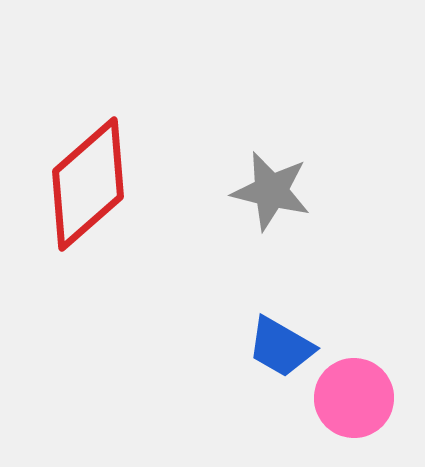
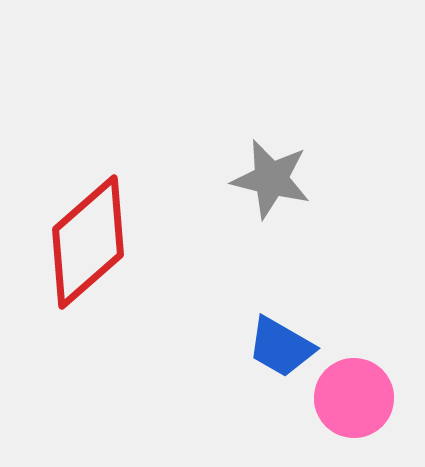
red diamond: moved 58 px down
gray star: moved 12 px up
